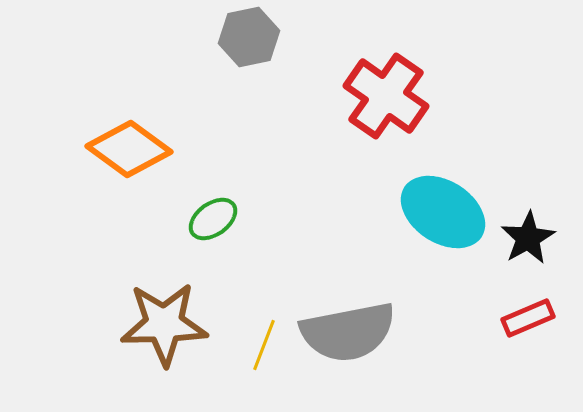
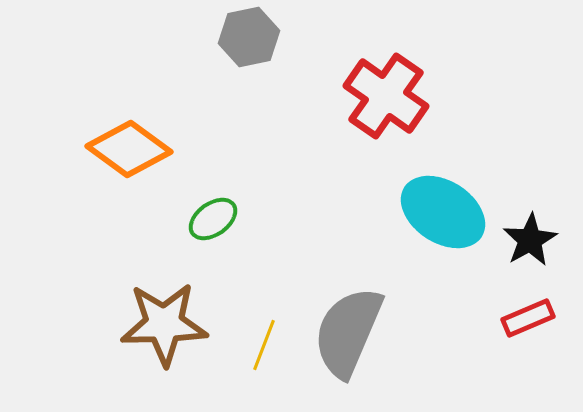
black star: moved 2 px right, 2 px down
gray semicircle: rotated 124 degrees clockwise
